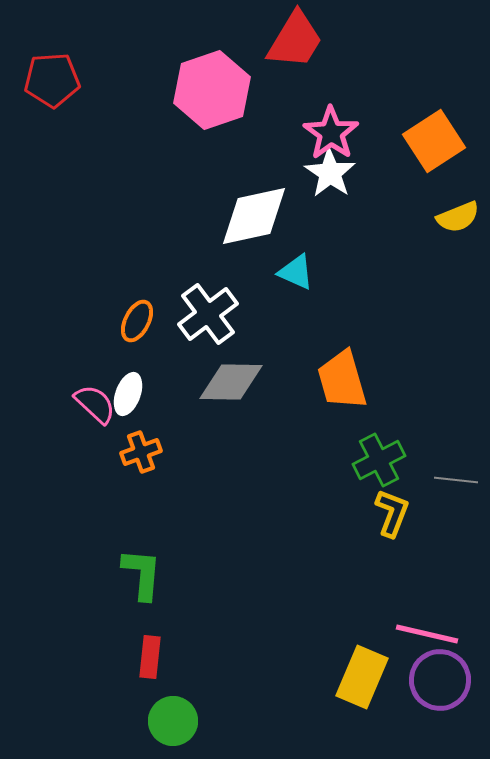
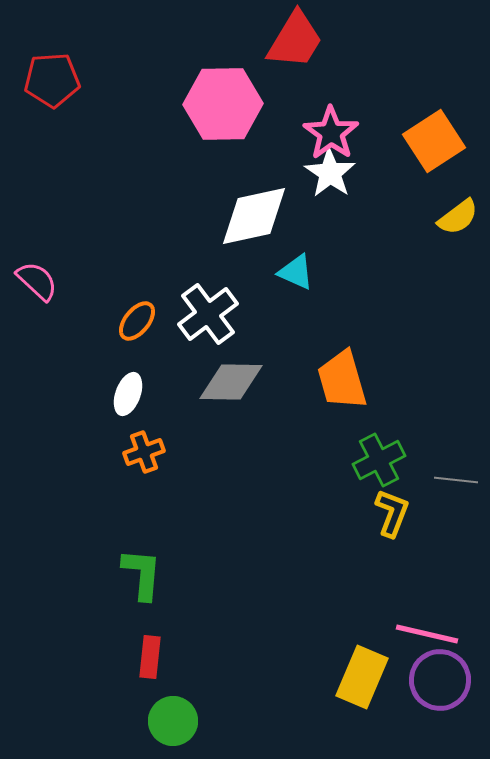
pink hexagon: moved 11 px right, 14 px down; rotated 18 degrees clockwise
yellow semicircle: rotated 15 degrees counterclockwise
orange ellipse: rotated 12 degrees clockwise
pink semicircle: moved 58 px left, 123 px up
orange cross: moved 3 px right
